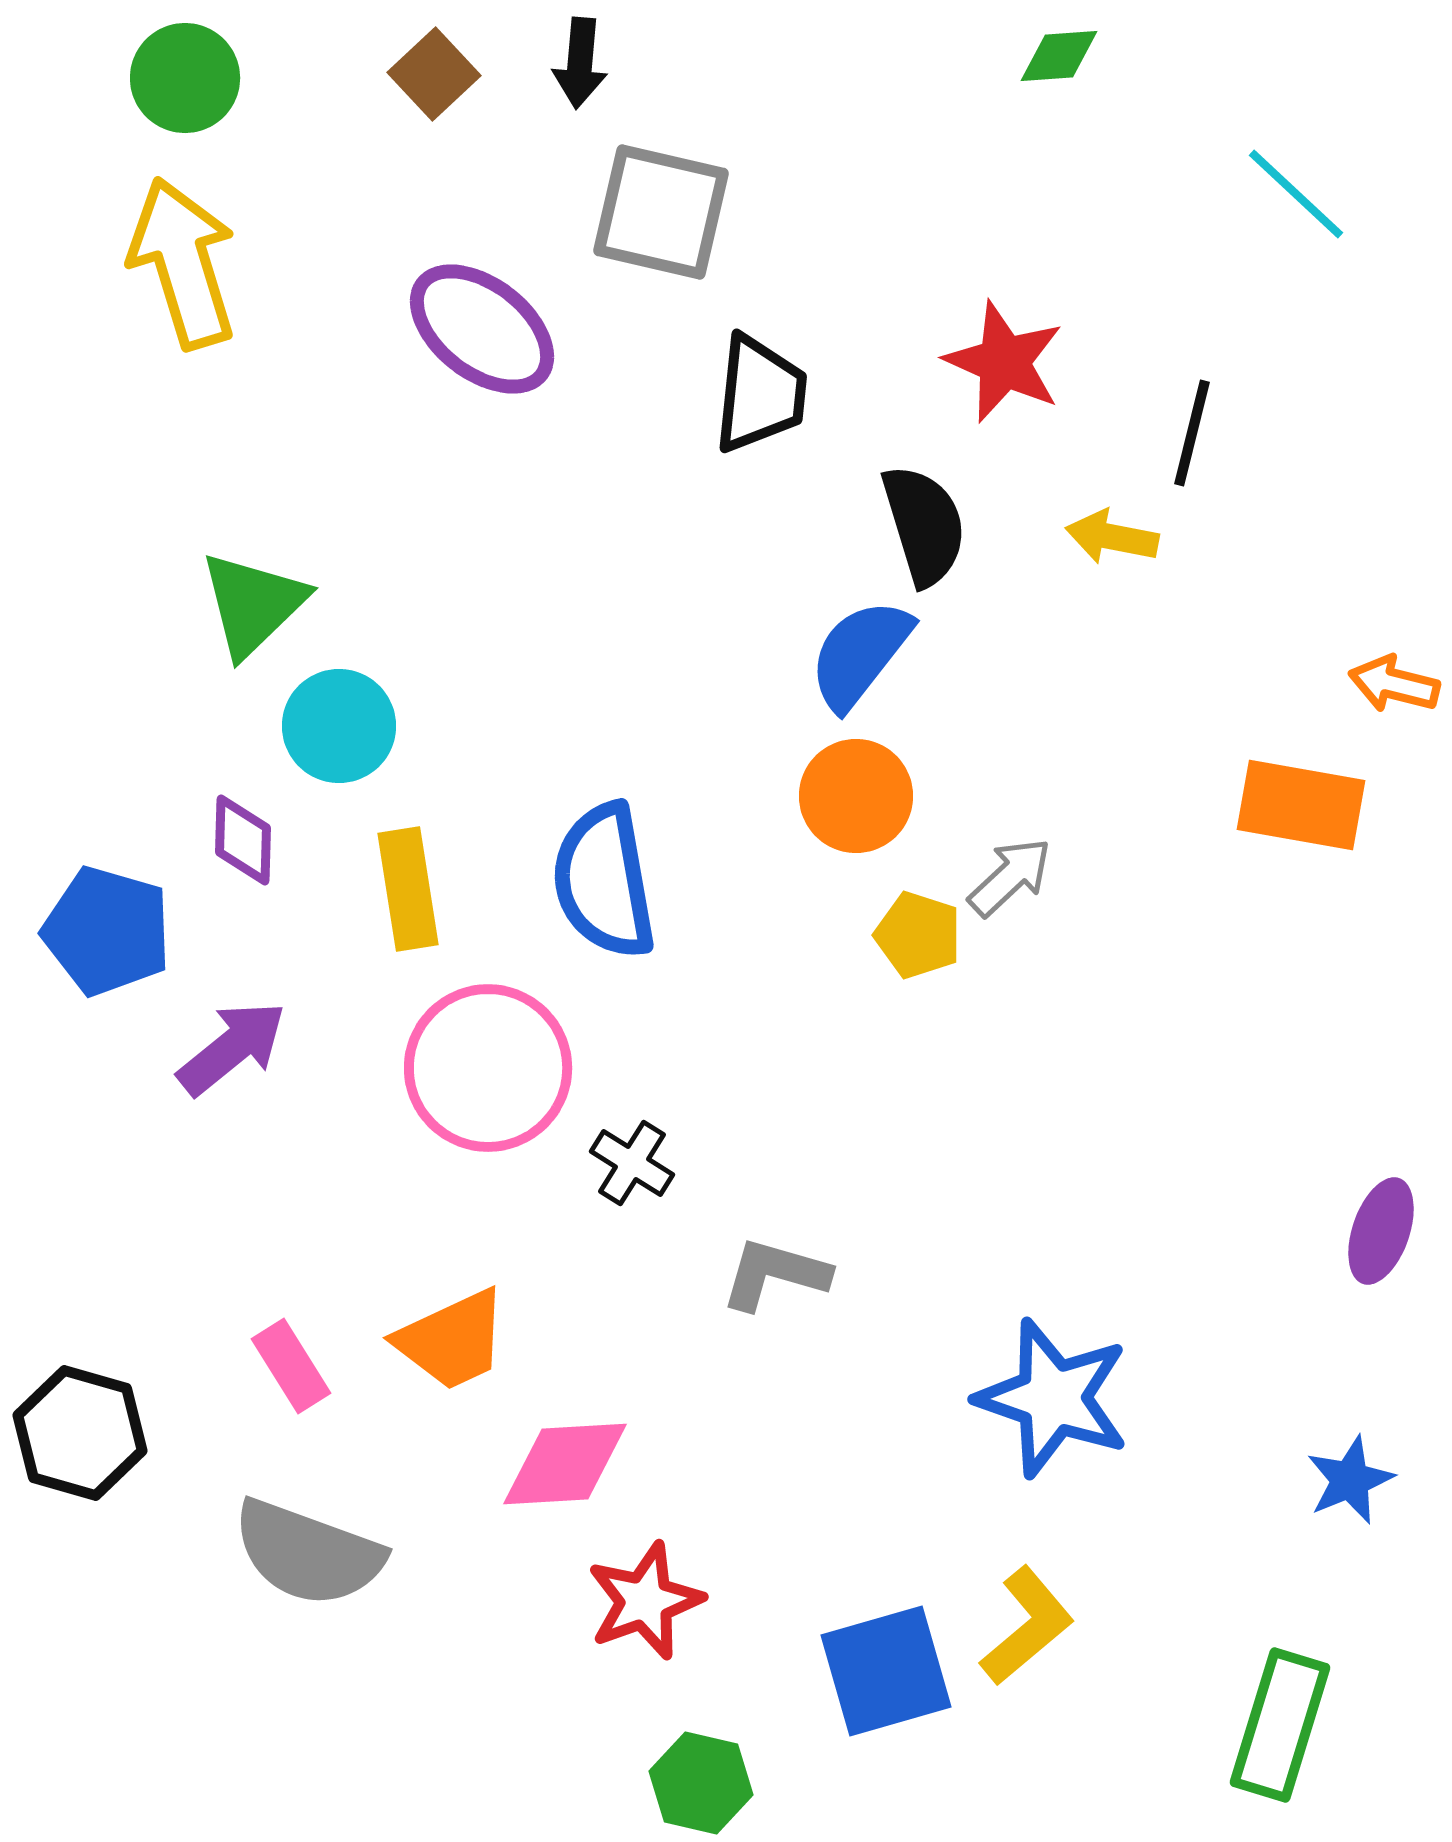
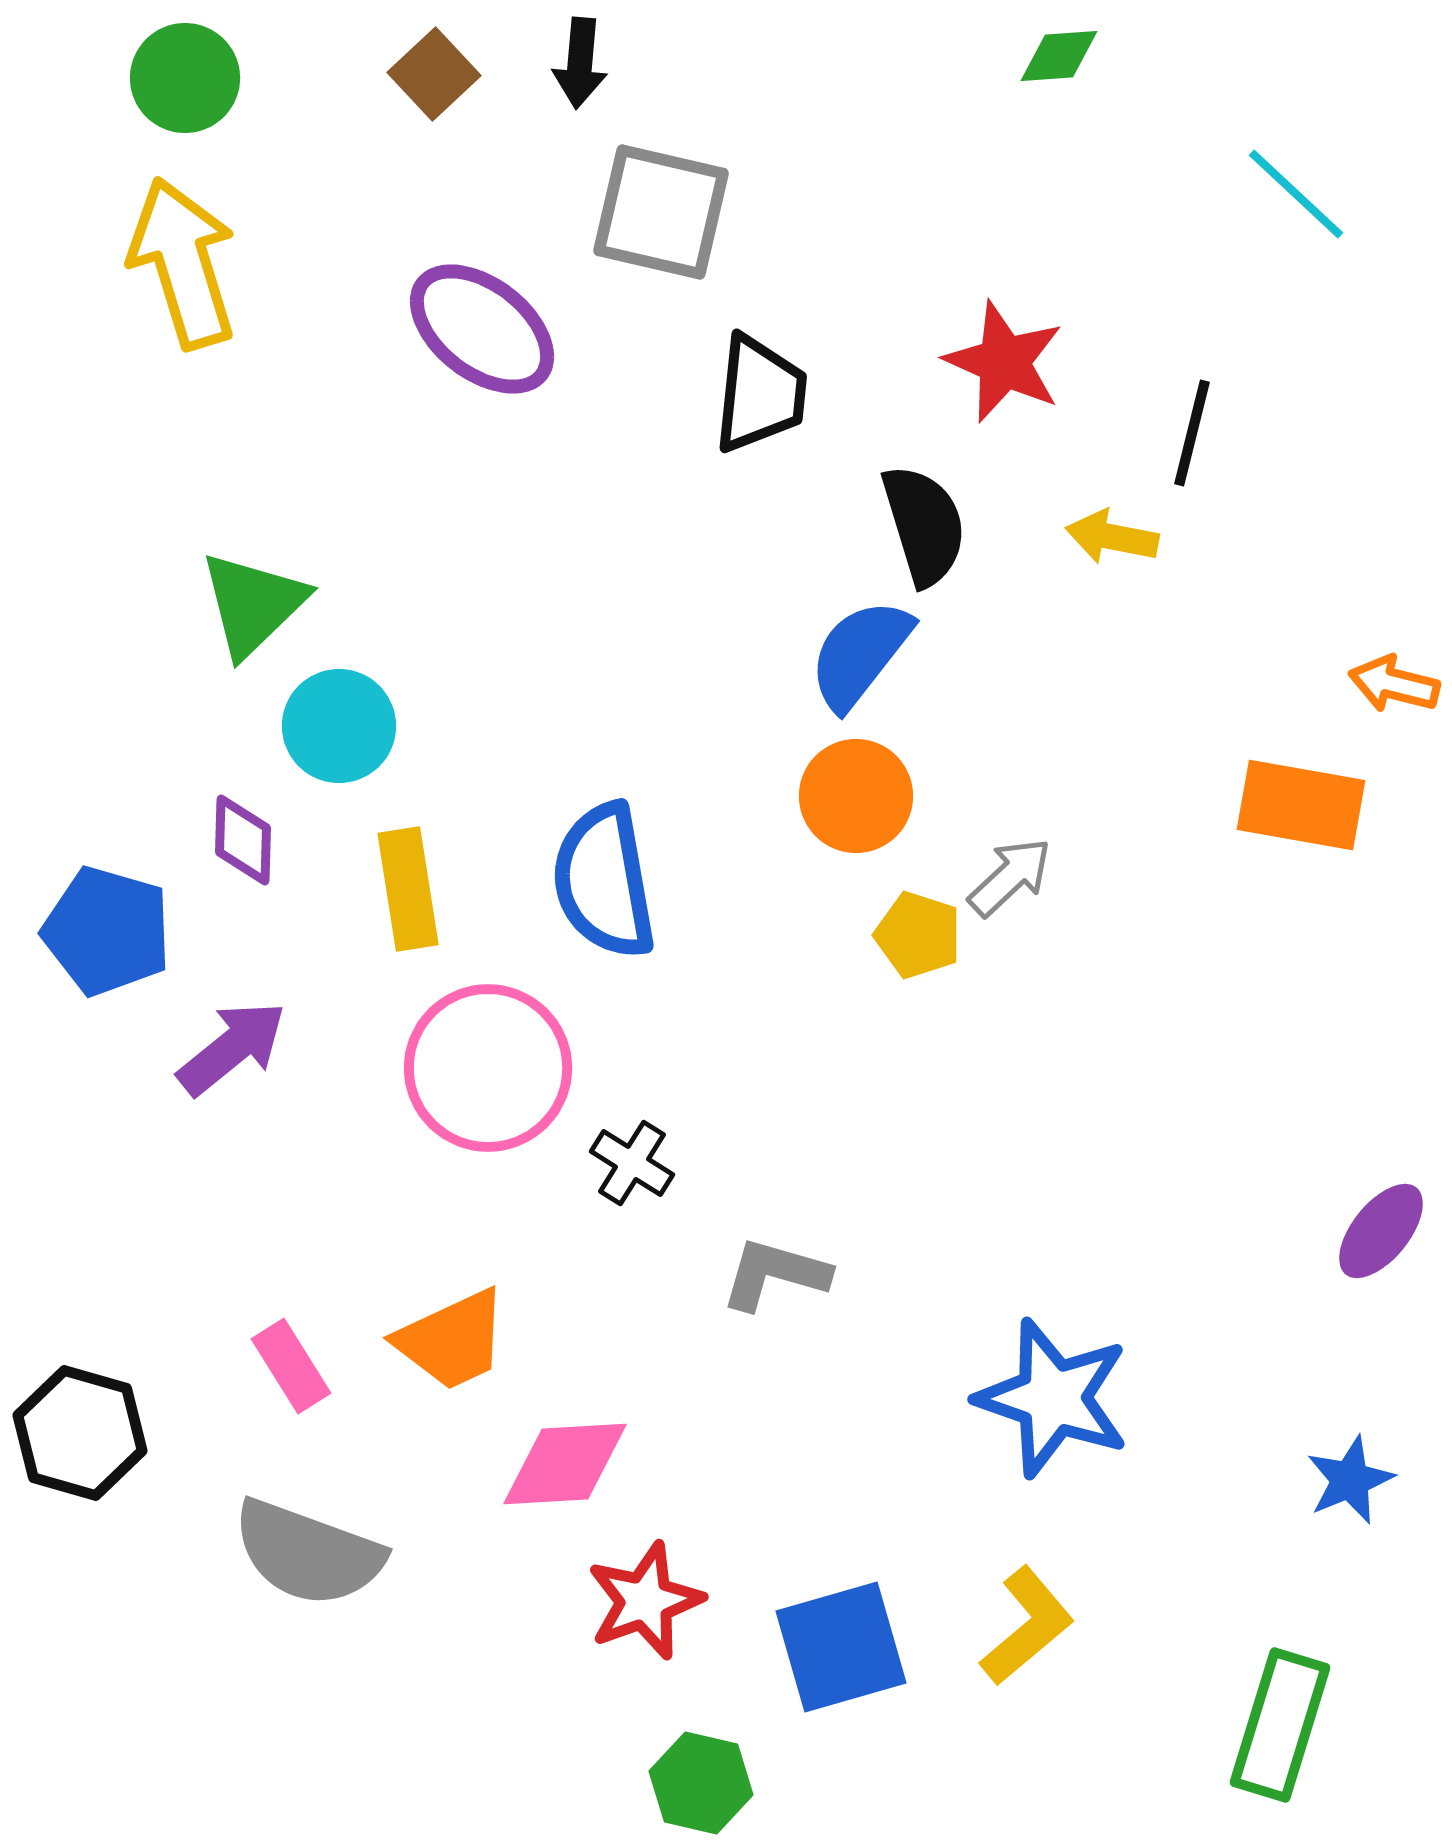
purple ellipse at (1381, 1231): rotated 20 degrees clockwise
blue square at (886, 1671): moved 45 px left, 24 px up
